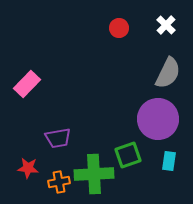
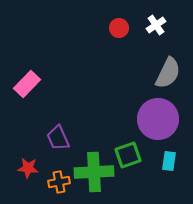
white cross: moved 10 px left; rotated 12 degrees clockwise
purple trapezoid: rotated 76 degrees clockwise
green cross: moved 2 px up
